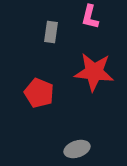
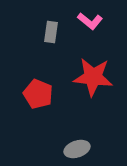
pink L-shape: moved 4 px down; rotated 65 degrees counterclockwise
red star: moved 1 px left, 5 px down
red pentagon: moved 1 px left, 1 px down
